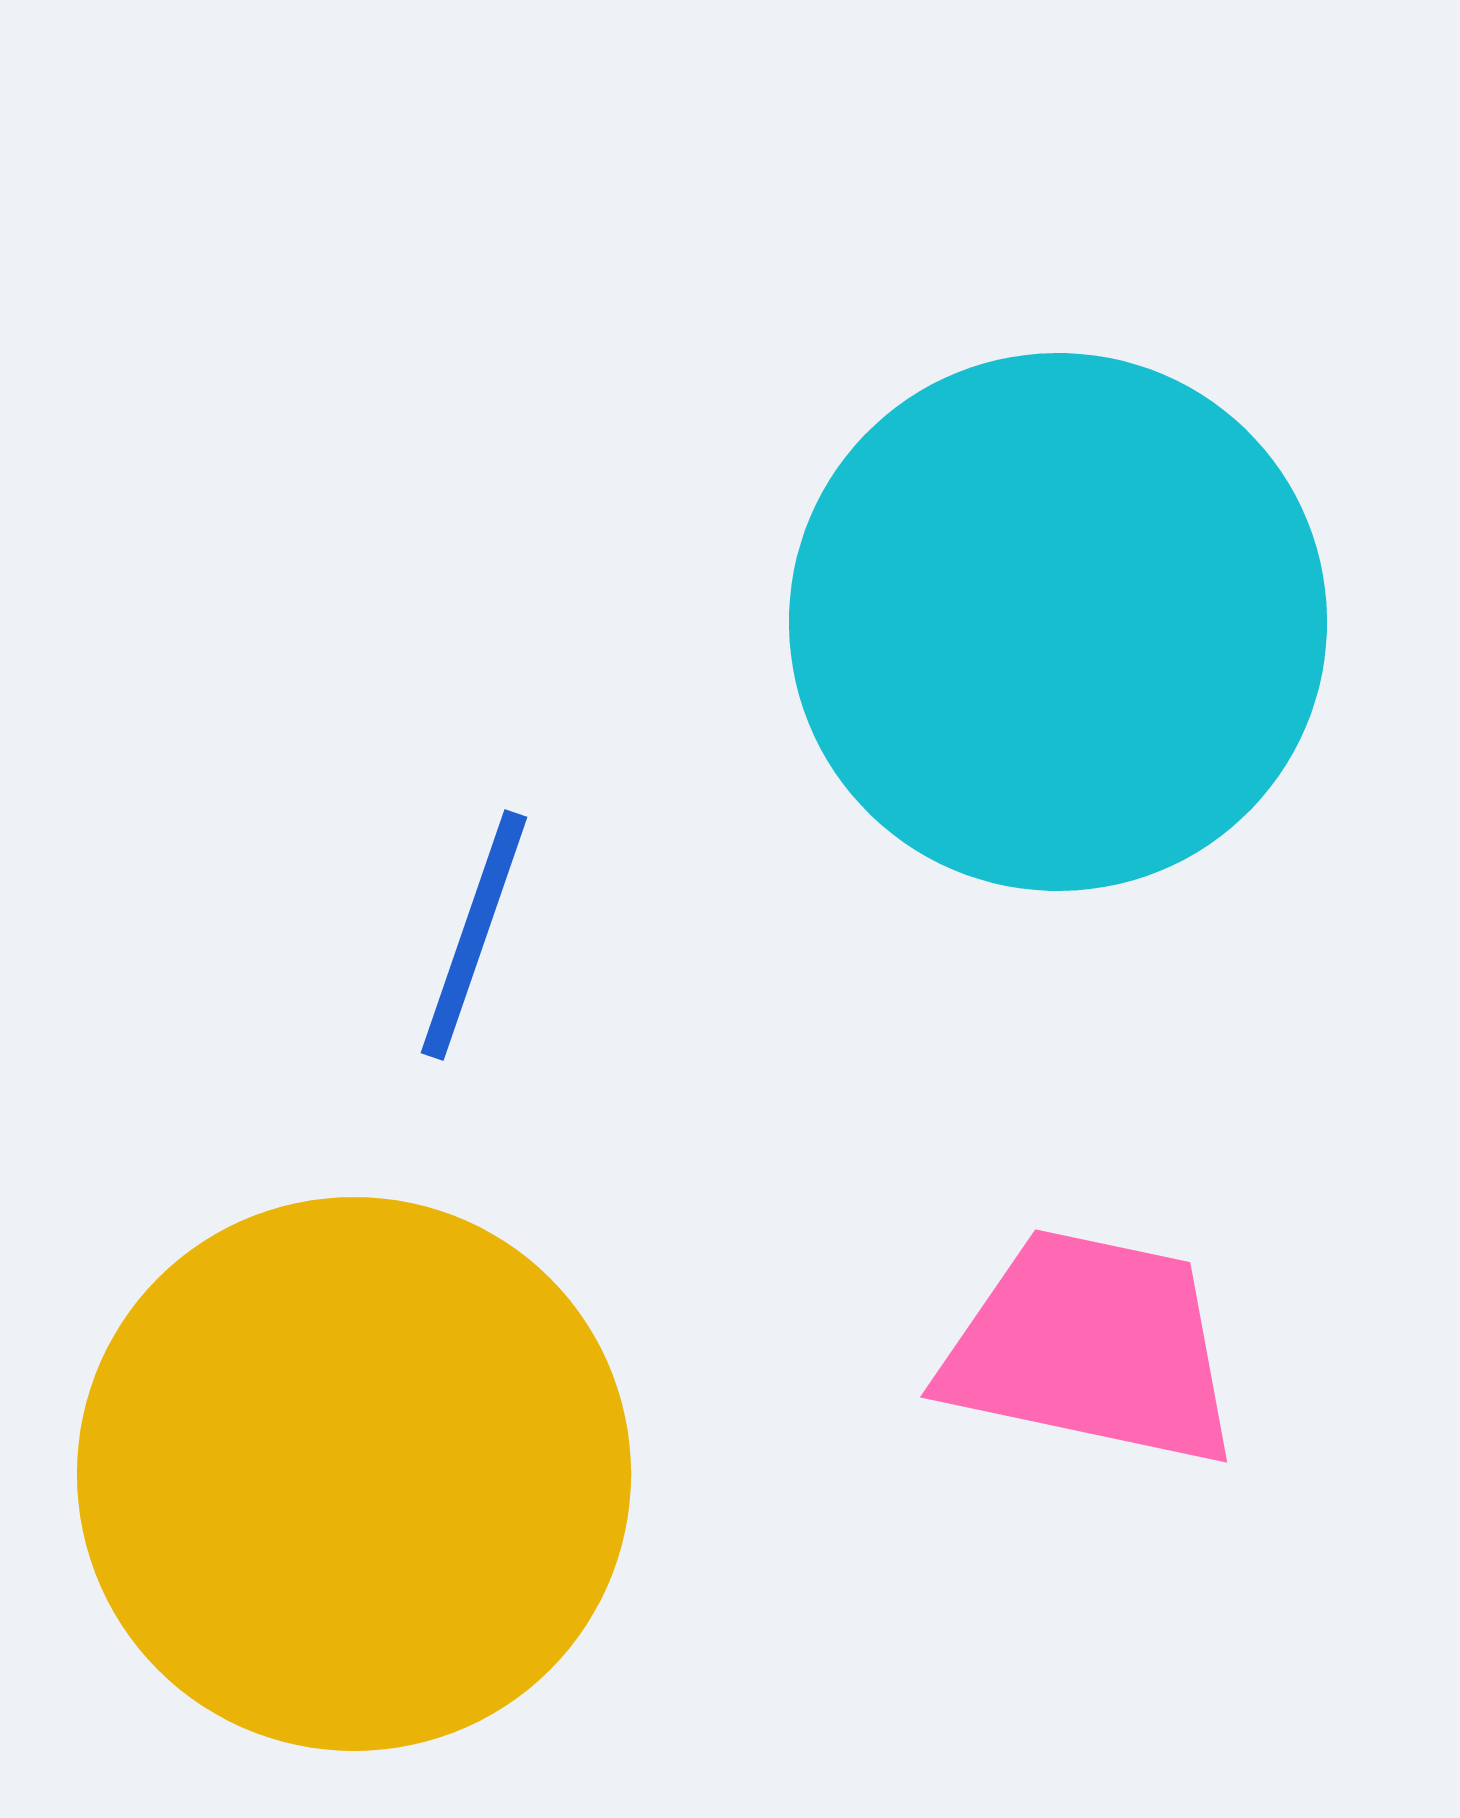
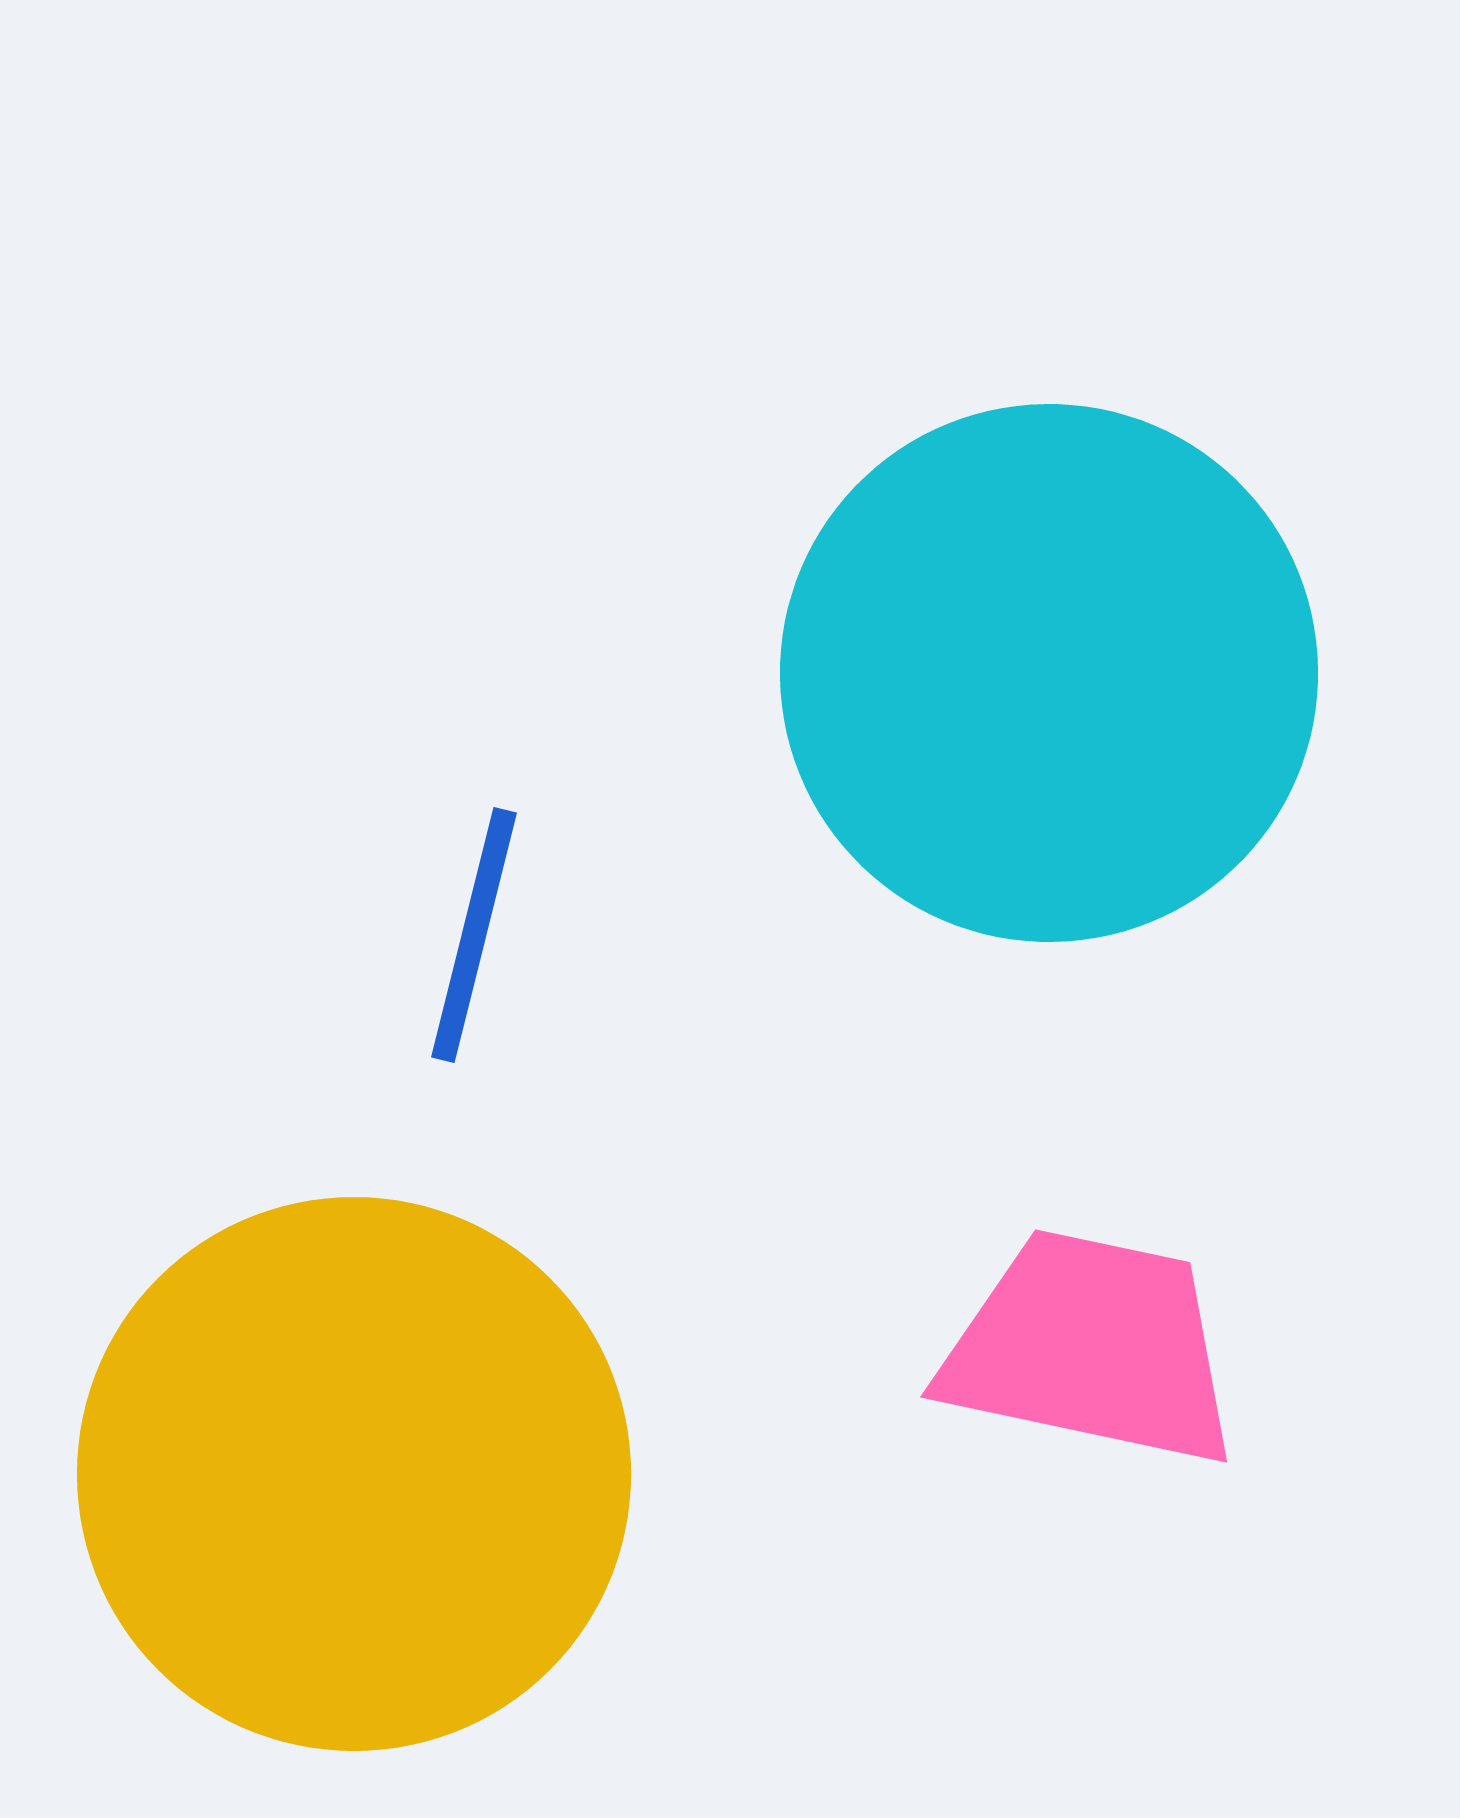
cyan circle: moved 9 px left, 51 px down
blue line: rotated 5 degrees counterclockwise
